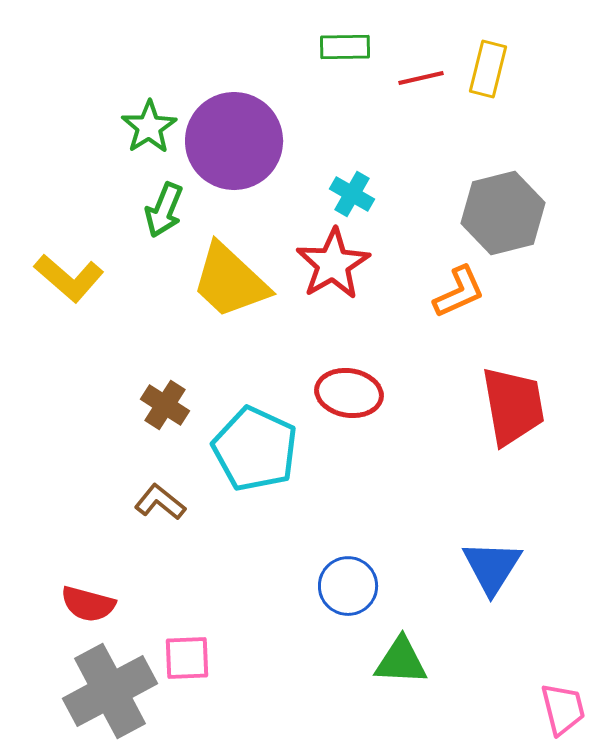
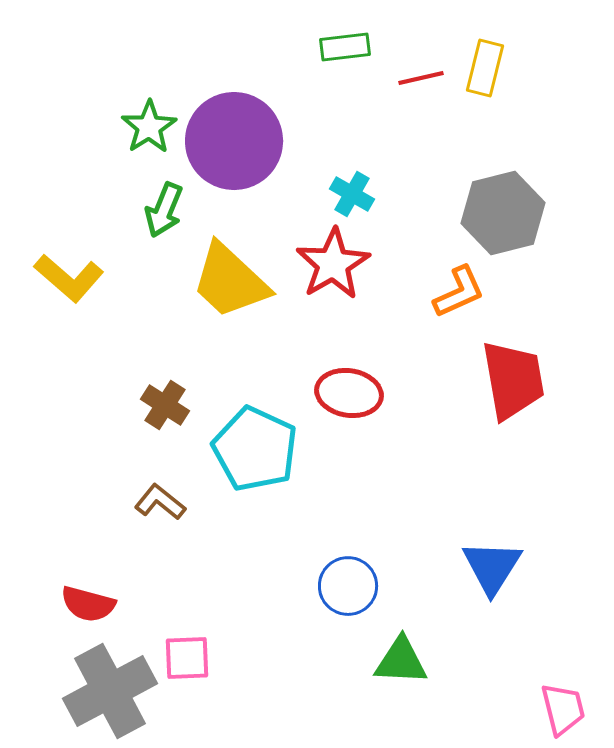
green rectangle: rotated 6 degrees counterclockwise
yellow rectangle: moved 3 px left, 1 px up
red trapezoid: moved 26 px up
